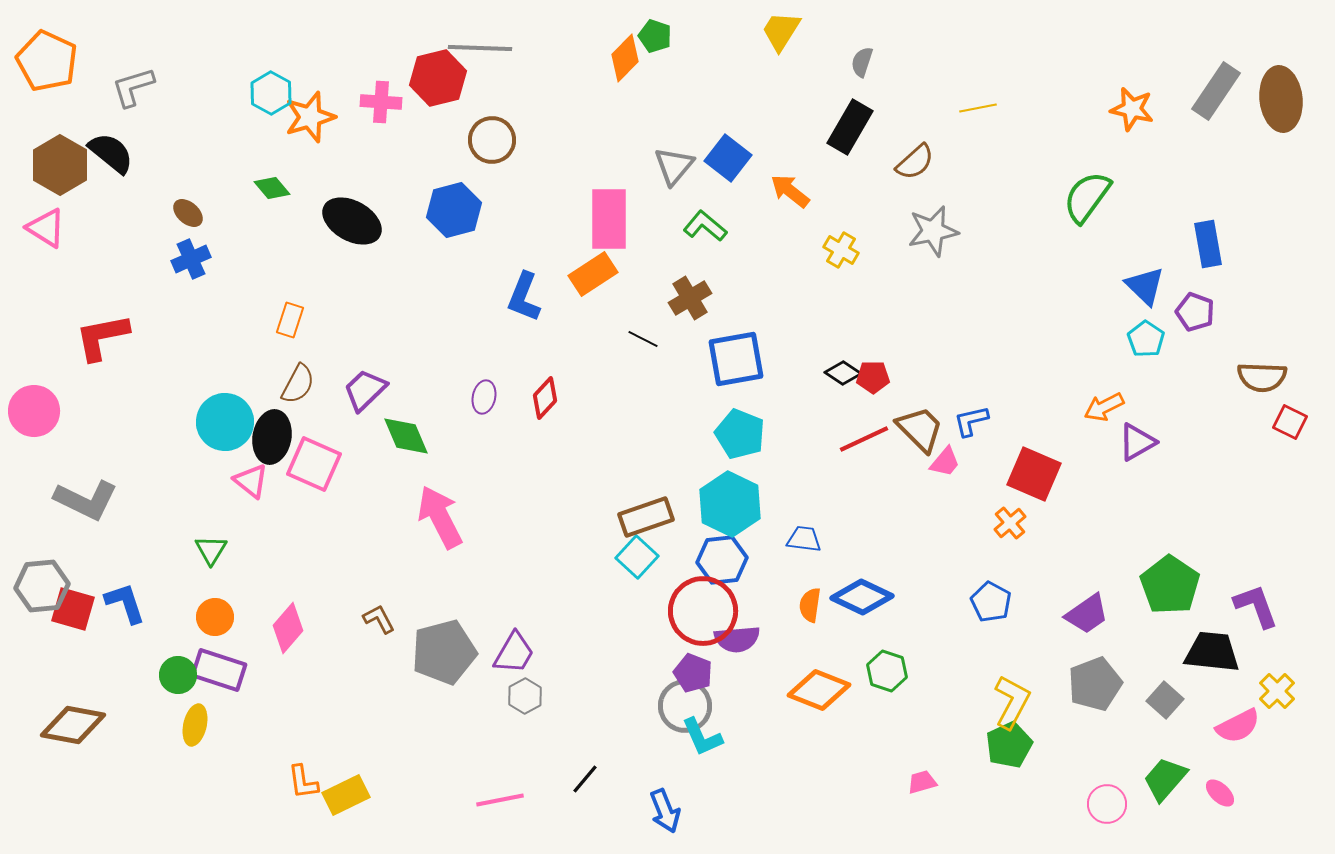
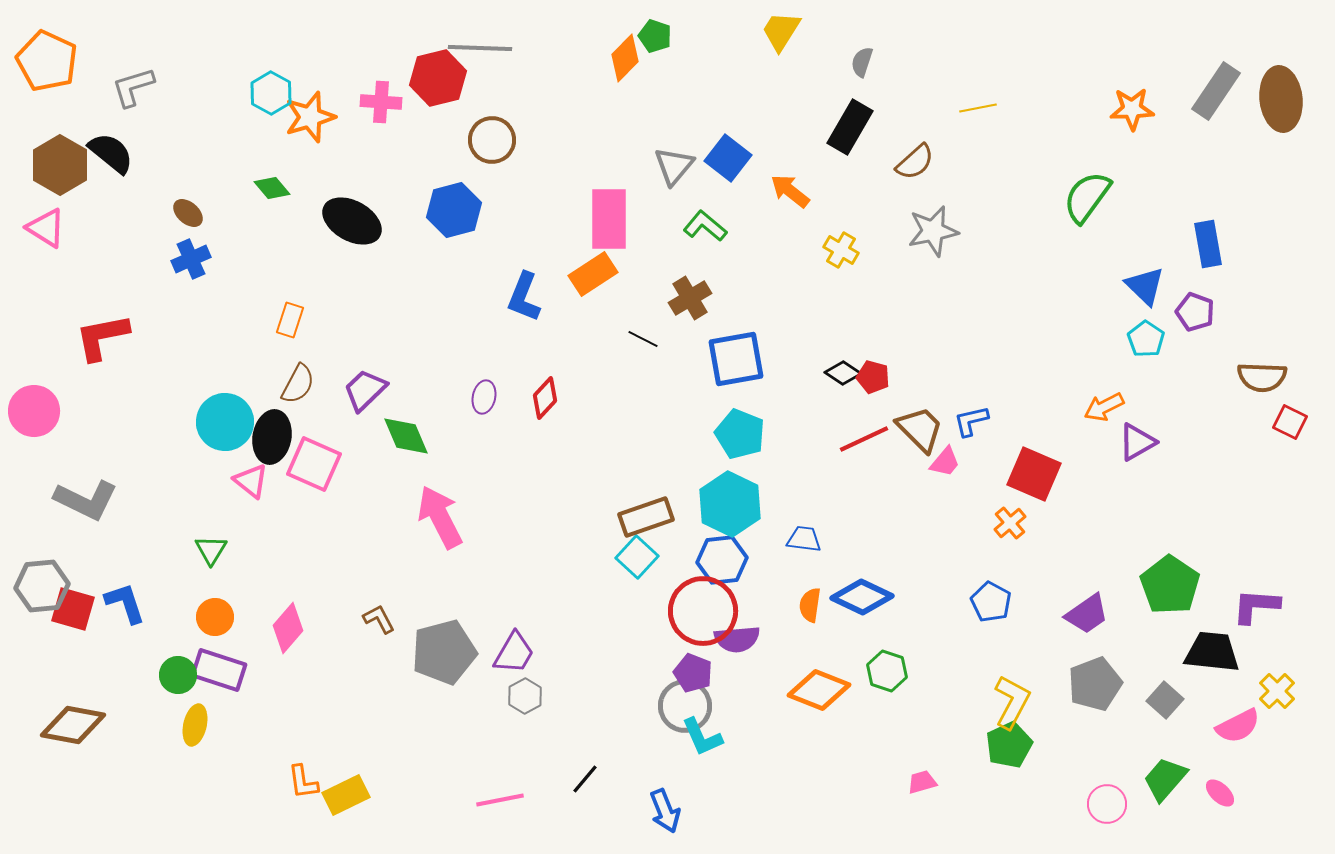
orange star at (1132, 109): rotated 15 degrees counterclockwise
red pentagon at (873, 377): rotated 16 degrees clockwise
purple L-shape at (1256, 606): rotated 66 degrees counterclockwise
